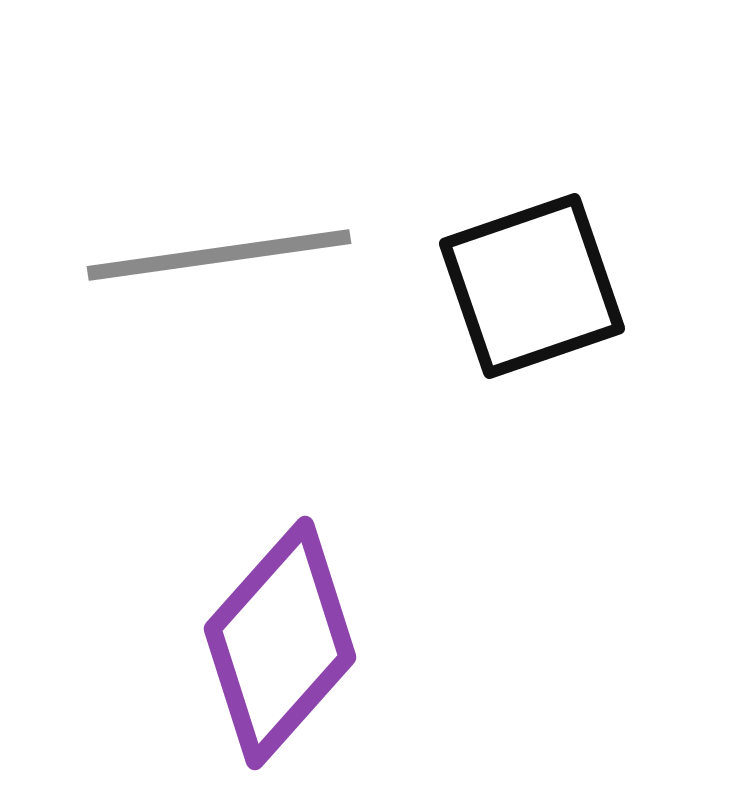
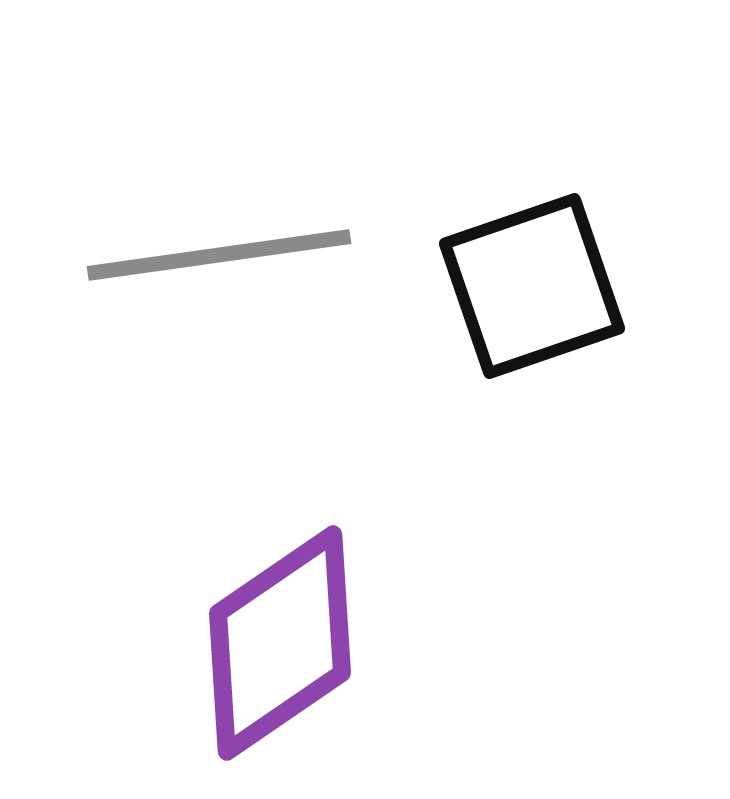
purple diamond: rotated 14 degrees clockwise
